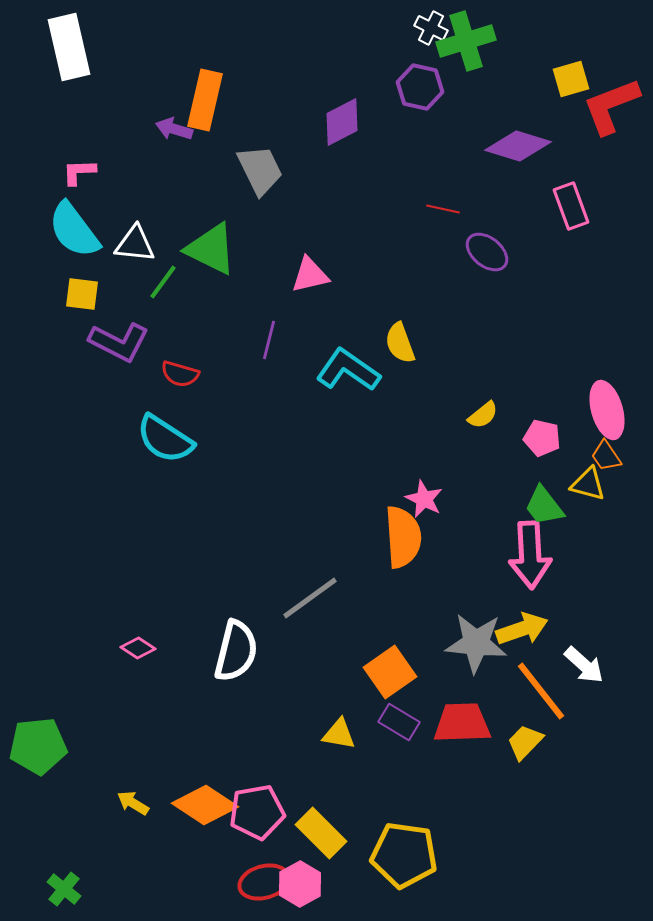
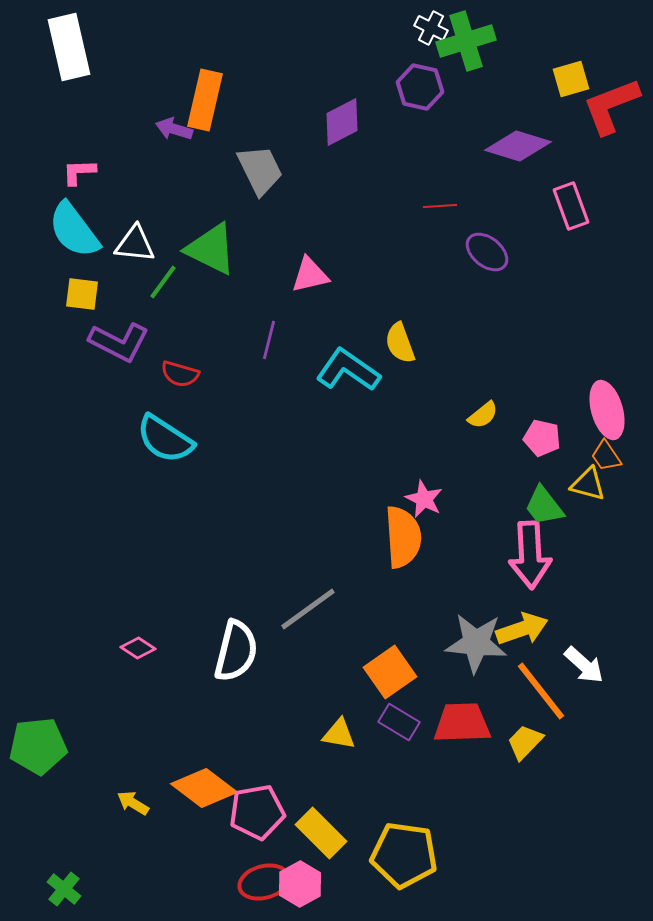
red line at (443, 209): moved 3 px left, 3 px up; rotated 16 degrees counterclockwise
gray line at (310, 598): moved 2 px left, 11 px down
orange diamond at (205, 805): moved 1 px left, 17 px up; rotated 4 degrees clockwise
